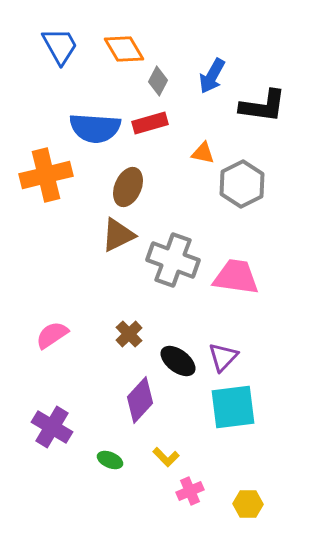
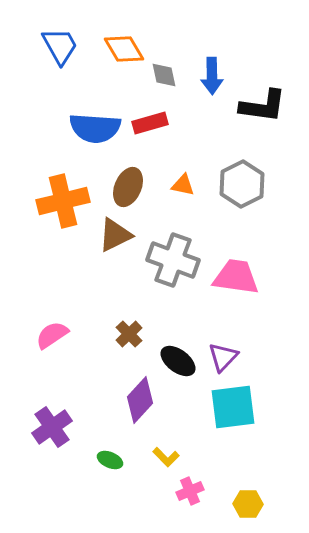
blue arrow: rotated 30 degrees counterclockwise
gray diamond: moved 6 px right, 6 px up; rotated 40 degrees counterclockwise
orange triangle: moved 20 px left, 32 px down
orange cross: moved 17 px right, 26 px down
brown triangle: moved 3 px left
purple cross: rotated 24 degrees clockwise
